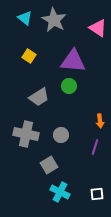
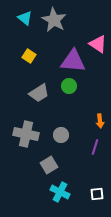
pink triangle: moved 16 px down
gray trapezoid: moved 4 px up
